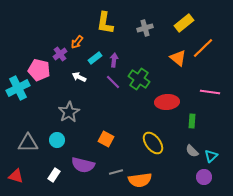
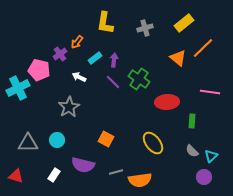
gray star: moved 5 px up
